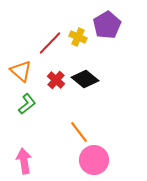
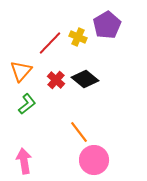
orange triangle: rotated 30 degrees clockwise
